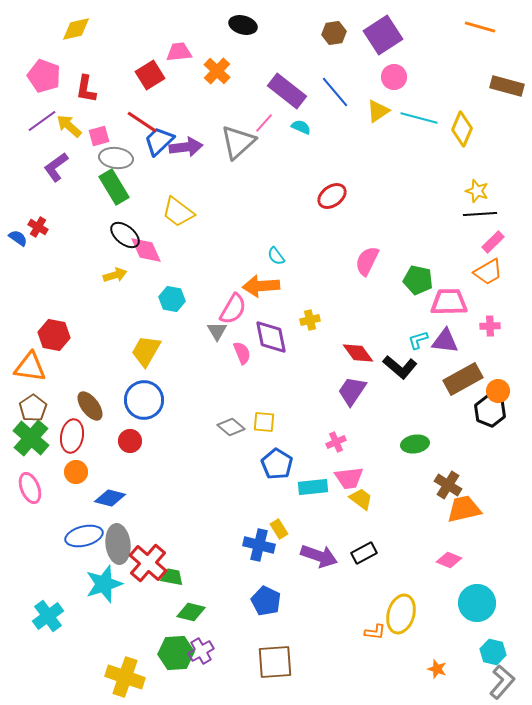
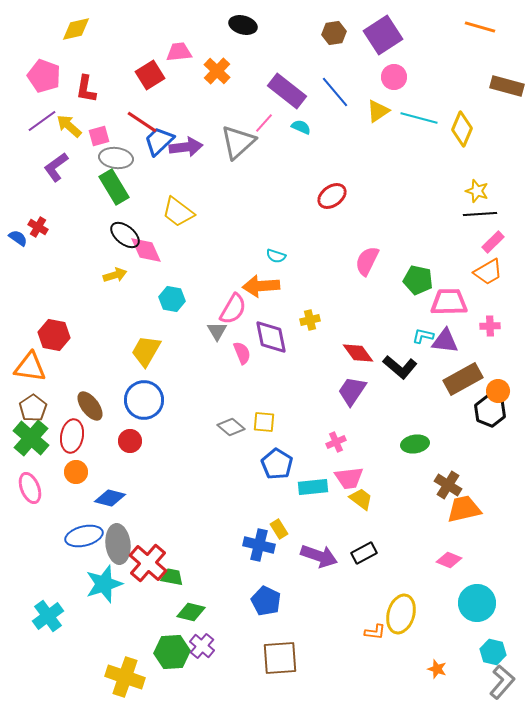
cyan semicircle at (276, 256): rotated 36 degrees counterclockwise
cyan L-shape at (418, 340): moved 5 px right, 4 px up; rotated 30 degrees clockwise
purple cross at (201, 651): moved 1 px right, 5 px up; rotated 20 degrees counterclockwise
green hexagon at (176, 653): moved 4 px left, 1 px up
brown square at (275, 662): moved 5 px right, 4 px up
